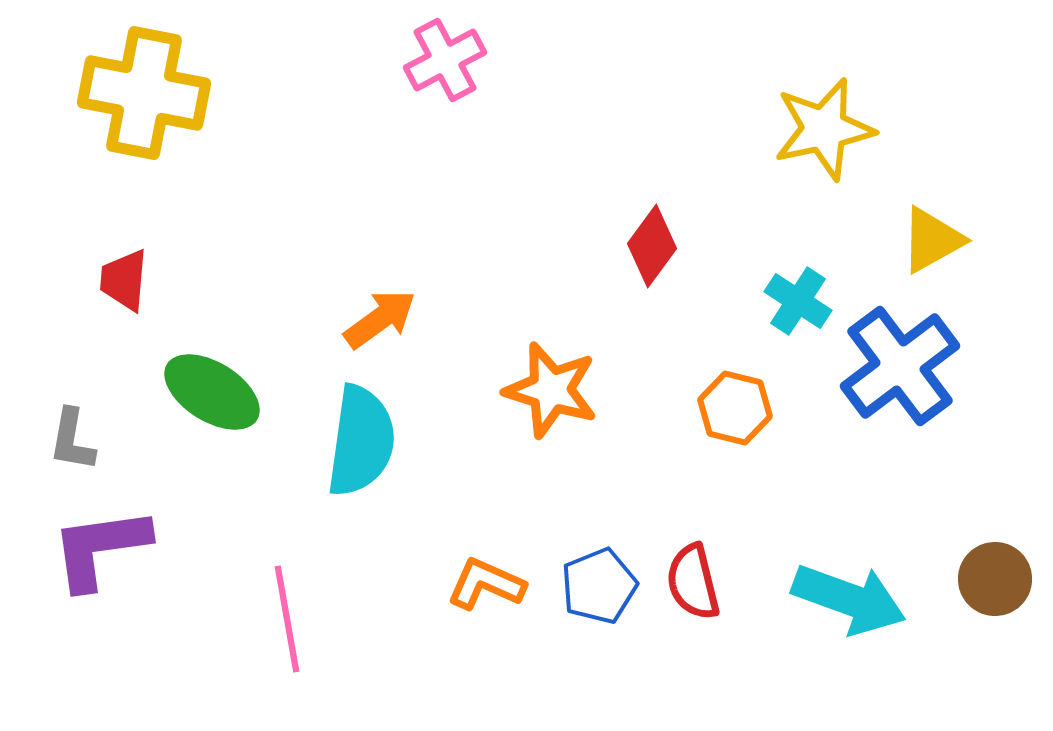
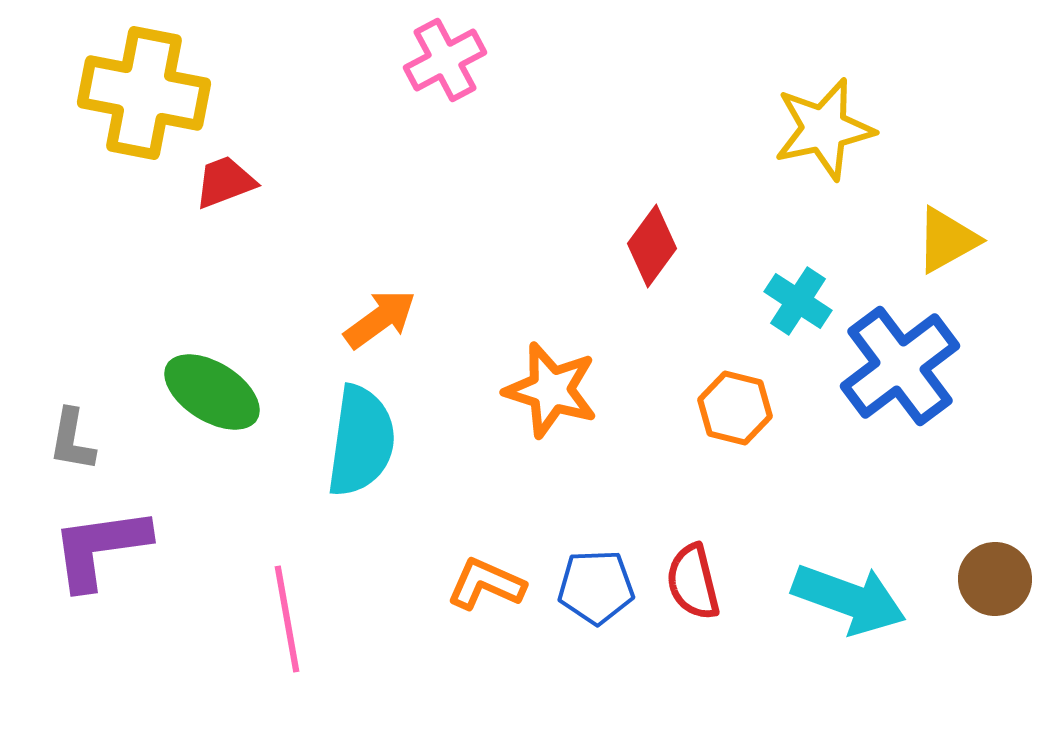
yellow triangle: moved 15 px right
red trapezoid: moved 101 px right, 98 px up; rotated 64 degrees clockwise
blue pentagon: moved 3 px left, 1 px down; rotated 20 degrees clockwise
